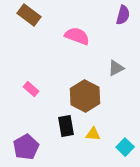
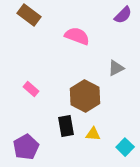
purple semicircle: rotated 30 degrees clockwise
